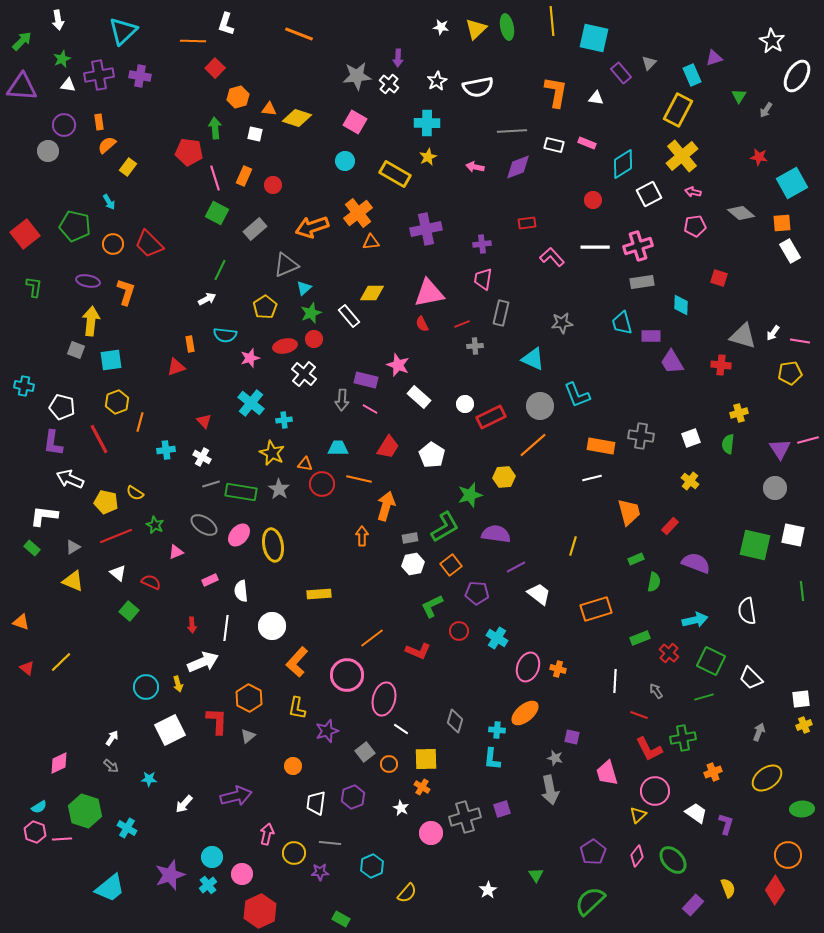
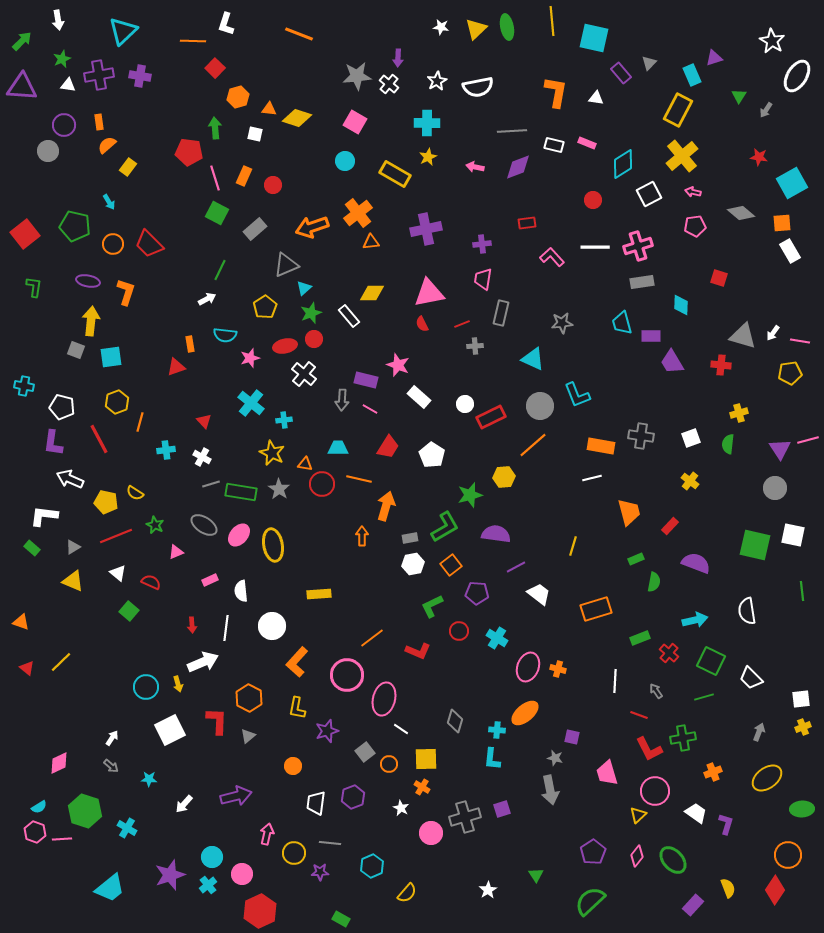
cyan square at (111, 360): moved 3 px up
yellow cross at (804, 725): moved 1 px left, 2 px down
